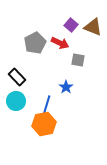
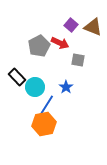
gray pentagon: moved 4 px right, 3 px down
cyan circle: moved 19 px right, 14 px up
blue line: moved 1 px up; rotated 15 degrees clockwise
